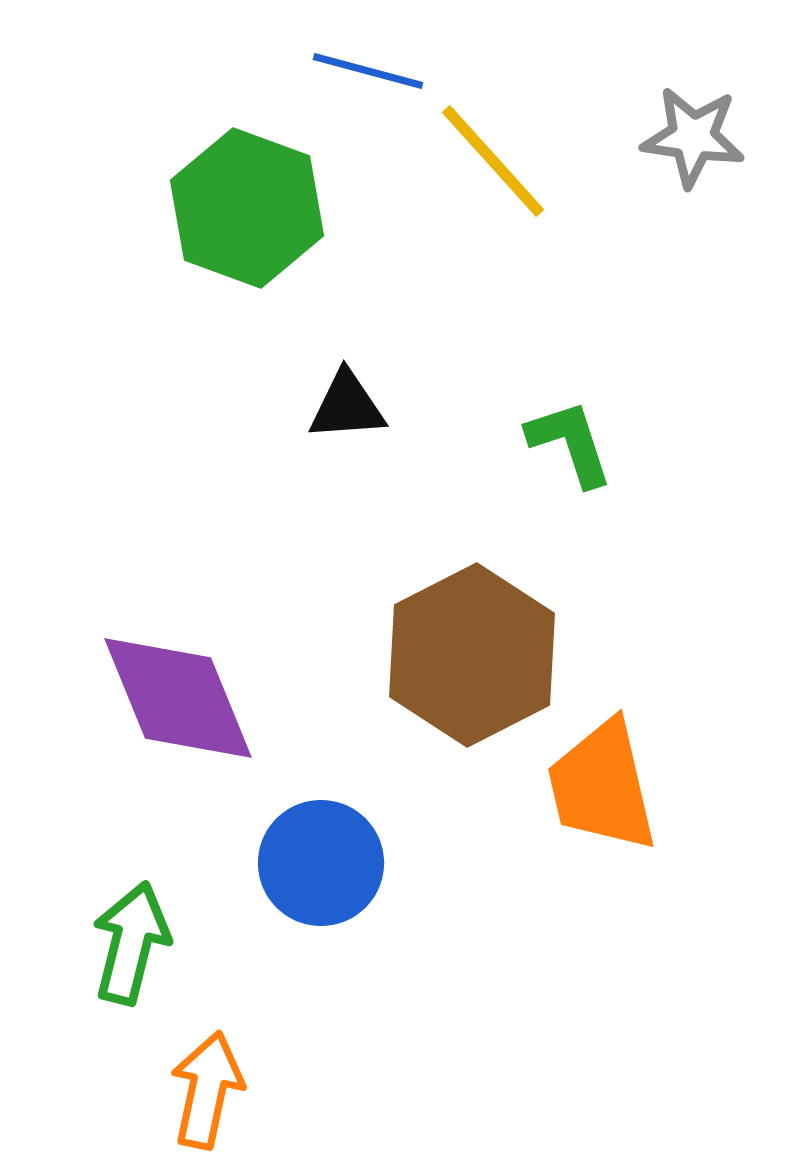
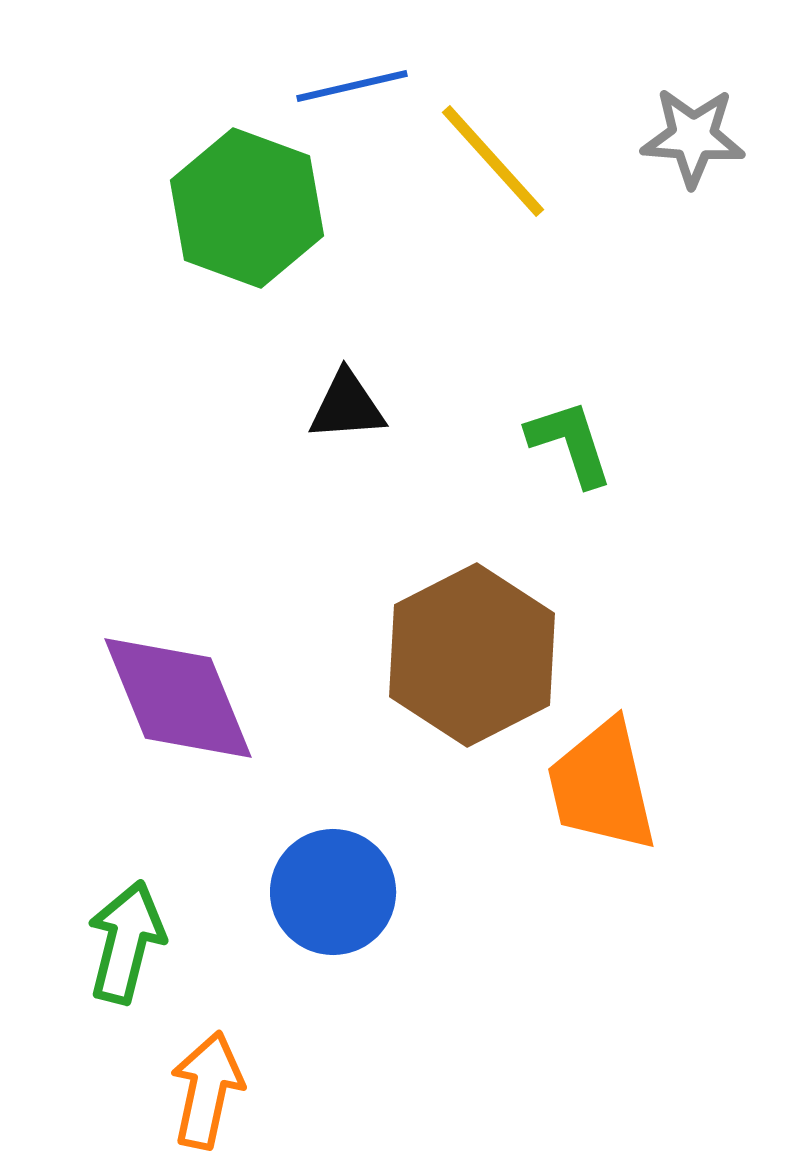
blue line: moved 16 px left, 15 px down; rotated 28 degrees counterclockwise
gray star: rotated 4 degrees counterclockwise
blue circle: moved 12 px right, 29 px down
green arrow: moved 5 px left, 1 px up
